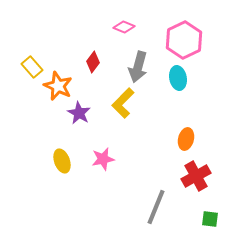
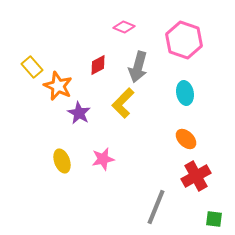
pink hexagon: rotated 15 degrees counterclockwise
red diamond: moved 5 px right, 3 px down; rotated 25 degrees clockwise
cyan ellipse: moved 7 px right, 15 px down
orange ellipse: rotated 60 degrees counterclockwise
green square: moved 4 px right
